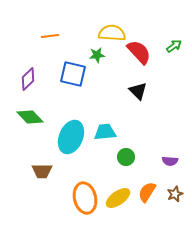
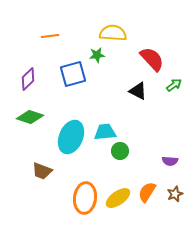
yellow semicircle: moved 1 px right
green arrow: moved 39 px down
red semicircle: moved 13 px right, 7 px down
blue square: rotated 28 degrees counterclockwise
black triangle: rotated 18 degrees counterclockwise
green diamond: rotated 28 degrees counterclockwise
green circle: moved 6 px left, 6 px up
brown trapezoid: rotated 20 degrees clockwise
orange ellipse: rotated 20 degrees clockwise
